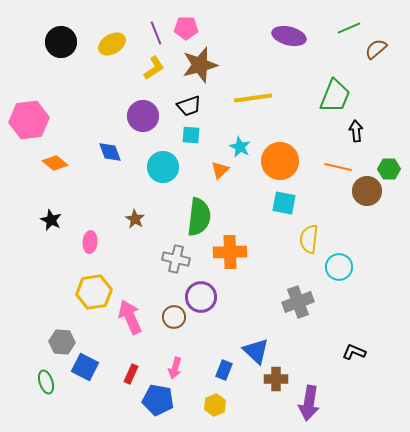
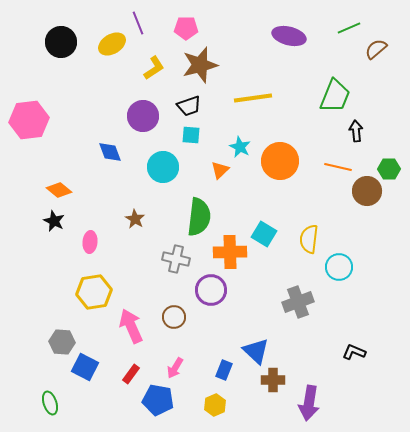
purple line at (156, 33): moved 18 px left, 10 px up
orange diamond at (55, 163): moved 4 px right, 27 px down
cyan square at (284, 203): moved 20 px left, 31 px down; rotated 20 degrees clockwise
black star at (51, 220): moved 3 px right, 1 px down
purple circle at (201, 297): moved 10 px right, 7 px up
pink arrow at (130, 317): moved 1 px right, 9 px down
pink arrow at (175, 368): rotated 15 degrees clockwise
red rectangle at (131, 374): rotated 12 degrees clockwise
brown cross at (276, 379): moved 3 px left, 1 px down
green ellipse at (46, 382): moved 4 px right, 21 px down
